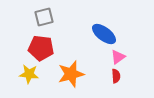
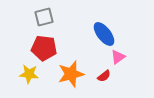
blue ellipse: rotated 15 degrees clockwise
red pentagon: moved 3 px right
red semicircle: moved 12 px left; rotated 56 degrees clockwise
